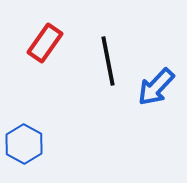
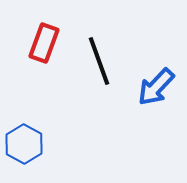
red rectangle: moved 1 px left; rotated 15 degrees counterclockwise
black line: moved 9 px left; rotated 9 degrees counterclockwise
